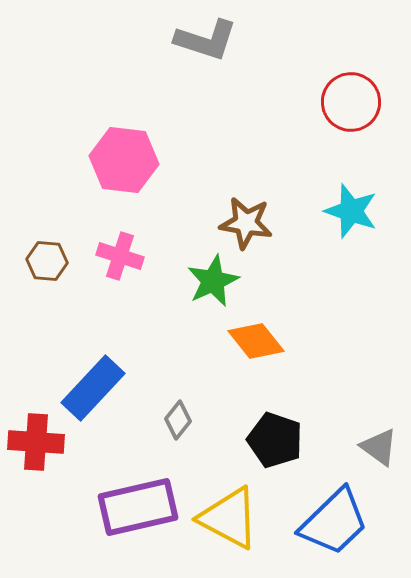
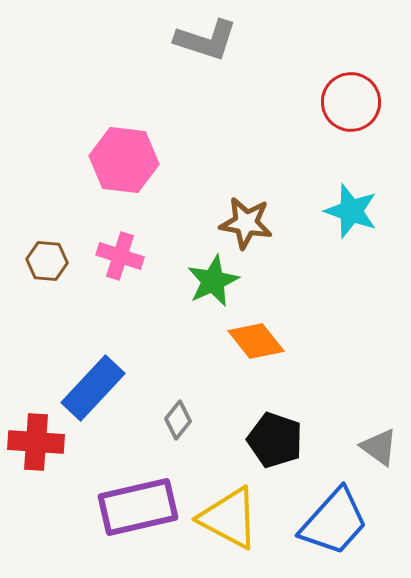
blue trapezoid: rotated 4 degrees counterclockwise
